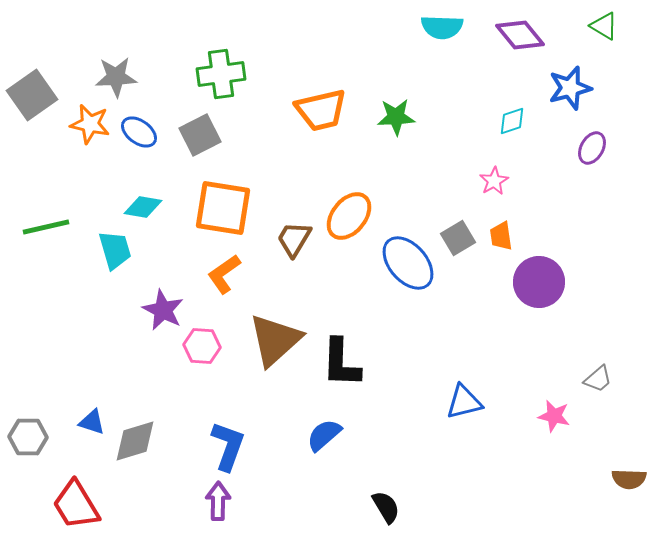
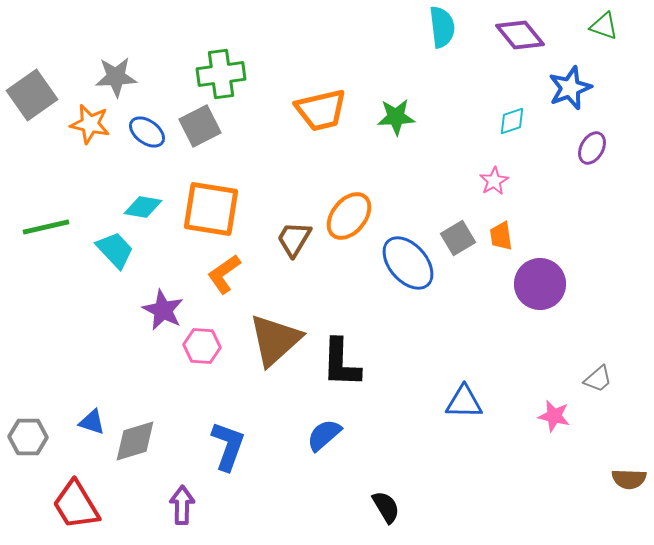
green triangle at (604, 26): rotated 12 degrees counterclockwise
cyan semicircle at (442, 27): rotated 99 degrees counterclockwise
blue star at (570, 88): rotated 6 degrees counterclockwise
blue ellipse at (139, 132): moved 8 px right
gray square at (200, 135): moved 9 px up
orange square at (223, 208): moved 12 px left, 1 px down
cyan trapezoid at (115, 250): rotated 27 degrees counterclockwise
purple circle at (539, 282): moved 1 px right, 2 px down
blue triangle at (464, 402): rotated 15 degrees clockwise
purple arrow at (218, 501): moved 36 px left, 4 px down
